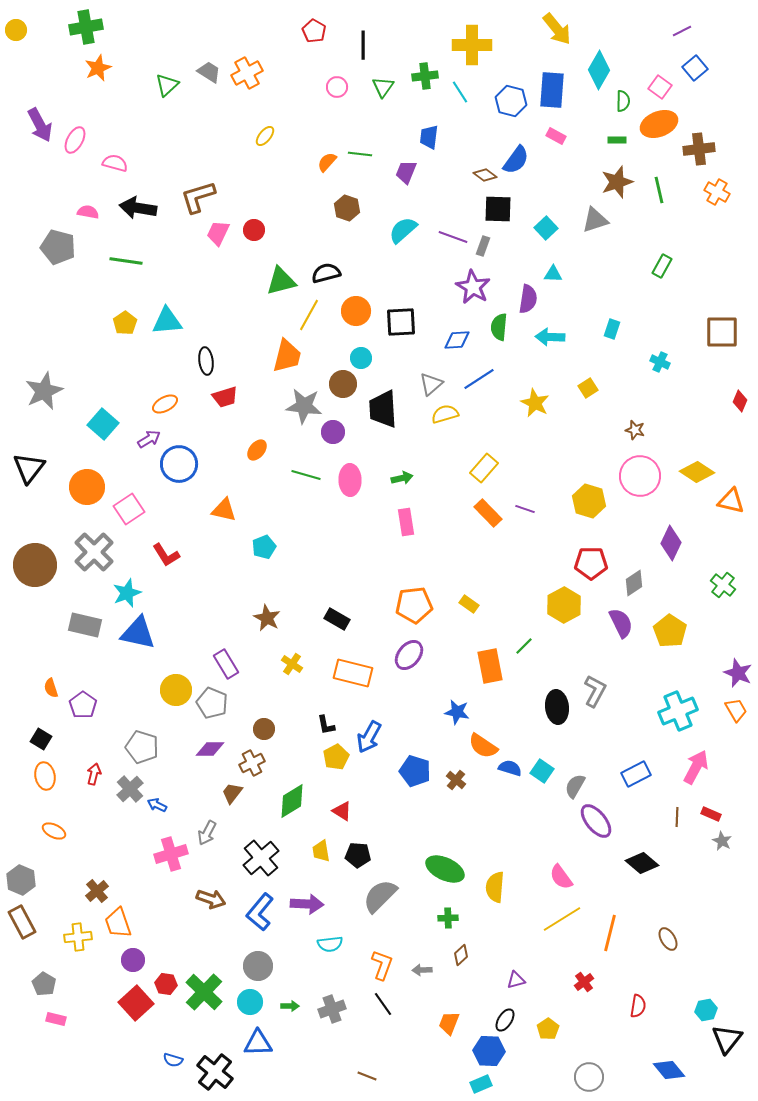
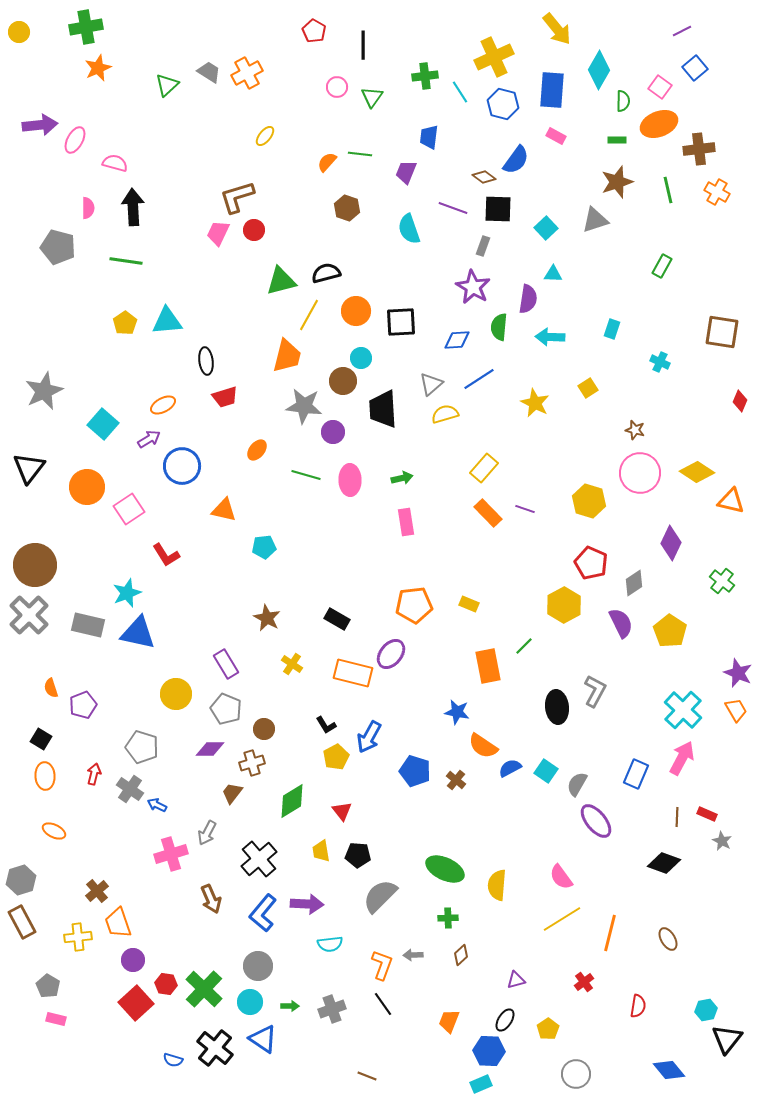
yellow circle at (16, 30): moved 3 px right, 2 px down
yellow cross at (472, 45): moved 22 px right, 12 px down; rotated 24 degrees counterclockwise
green triangle at (383, 87): moved 11 px left, 10 px down
blue hexagon at (511, 101): moved 8 px left, 3 px down
purple arrow at (40, 125): rotated 68 degrees counterclockwise
brown diamond at (485, 175): moved 1 px left, 2 px down
green line at (659, 190): moved 9 px right
brown L-shape at (198, 197): moved 39 px right
black arrow at (138, 208): moved 5 px left, 1 px up; rotated 78 degrees clockwise
pink semicircle at (88, 212): moved 4 px up; rotated 80 degrees clockwise
cyan semicircle at (403, 230): moved 6 px right, 1 px up; rotated 68 degrees counterclockwise
purple line at (453, 237): moved 29 px up
brown square at (722, 332): rotated 9 degrees clockwise
brown circle at (343, 384): moved 3 px up
orange ellipse at (165, 404): moved 2 px left, 1 px down
blue circle at (179, 464): moved 3 px right, 2 px down
pink circle at (640, 476): moved 3 px up
cyan pentagon at (264, 547): rotated 15 degrees clockwise
gray cross at (94, 552): moved 65 px left, 63 px down
red pentagon at (591, 563): rotated 24 degrees clockwise
green cross at (723, 585): moved 1 px left, 4 px up
yellow rectangle at (469, 604): rotated 12 degrees counterclockwise
gray rectangle at (85, 625): moved 3 px right
purple ellipse at (409, 655): moved 18 px left, 1 px up
orange rectangle at (490, 666): moved 2 px left
yellow circle at (176, 690): moved 4 px down
gray pentagon at (212, 703): moved 14 px right, 6 px down
purple pentagon at (83, 705): rotated 16 degrees clockwise
cyan cross at (678, 711): moved 5 px right, 1 px up; rotated 24 degrees counterclockwise
black L-shape at (326, 725): rotated 20 degrees counterclockwise
brown cross at (252, 763): rotated 10 degrees clockwise
pink arrow at (696, 767): moved 14 px left, 9 px up
blue semicircle at (510, 768): rotated 45 degrees counterclockwise
cyan square at (542, 771): moved 4 px right
blue rectangle at (636, 774): rotated 40 degrees counterclockwise
orange ellipse at (45, 776): rotated 8 degrees clockwise
gray semicircle at (575, 786): moved 2 px right, 2 px up
gray cross at (130, 789): rotated 12 degrees counterclockwise
red triangle at (342, 811): rotated 20 degrees clockwise
red rectangle at (711, 814): moved 4 px left
black cross at (261, 858): moved 2 px left, 1 px down
black diamond at (642, 863): moved 22 px right; rotated 20 degrees counterclockwise
gray hexagon at (21, 880): rotated 20 degrees clockwise
yellow semicircle at (495, 887): moved 2 px right, 2 px up
brown arrow at (211, 899): rotated 48 degrees clockwise
blue L-shape at (260, 912): moved 3 px right, 1 px down
gray arrow at (422, 970): moved 9 px left, 15 px up
gray pentagon at (44, 984): moved 4 px right, 2 px down
green cross at (204, 992): moved 3 px up
orange trapezoid at (449, 1023): moved 2 px up
blue triangle at (258, 1043): moved 5 px right, 4 px up; rotated 36 degrees clockwise
black cross at (215, 1072): moved 24 px up
gray circle at (589, 1077): moved 13 px left, 3 px up
